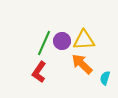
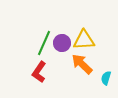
purple circle: moved 2 px down
cyan semicircle: moved 1 px right
